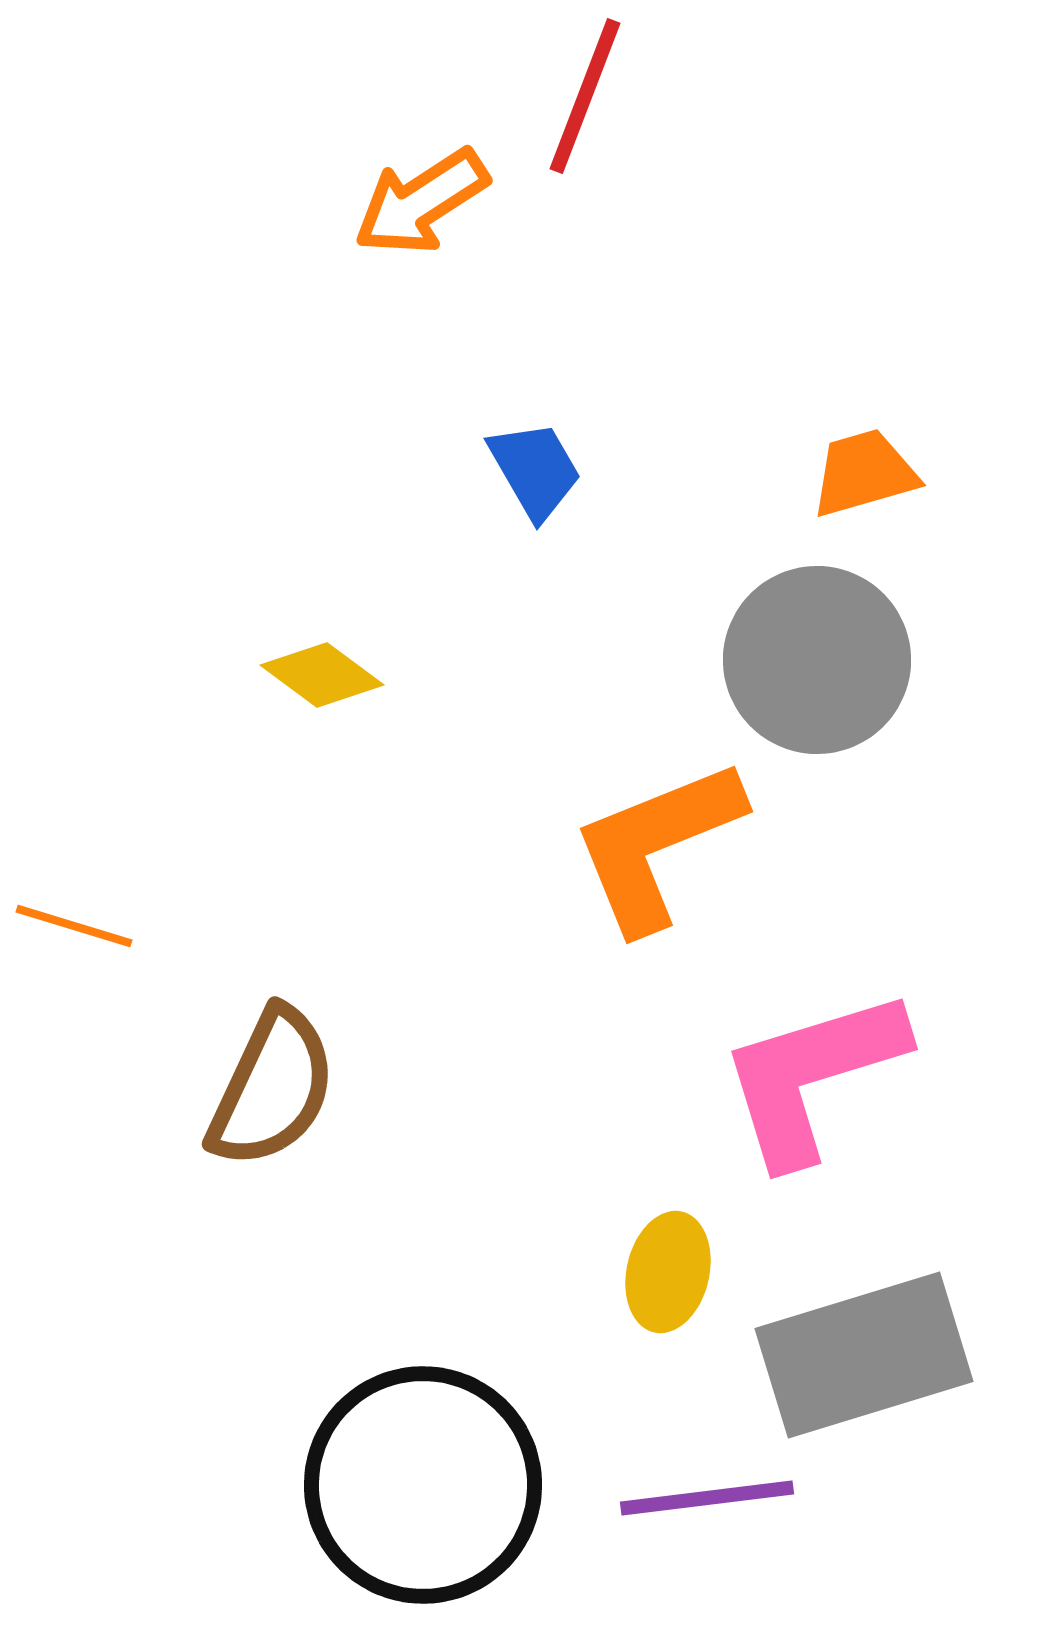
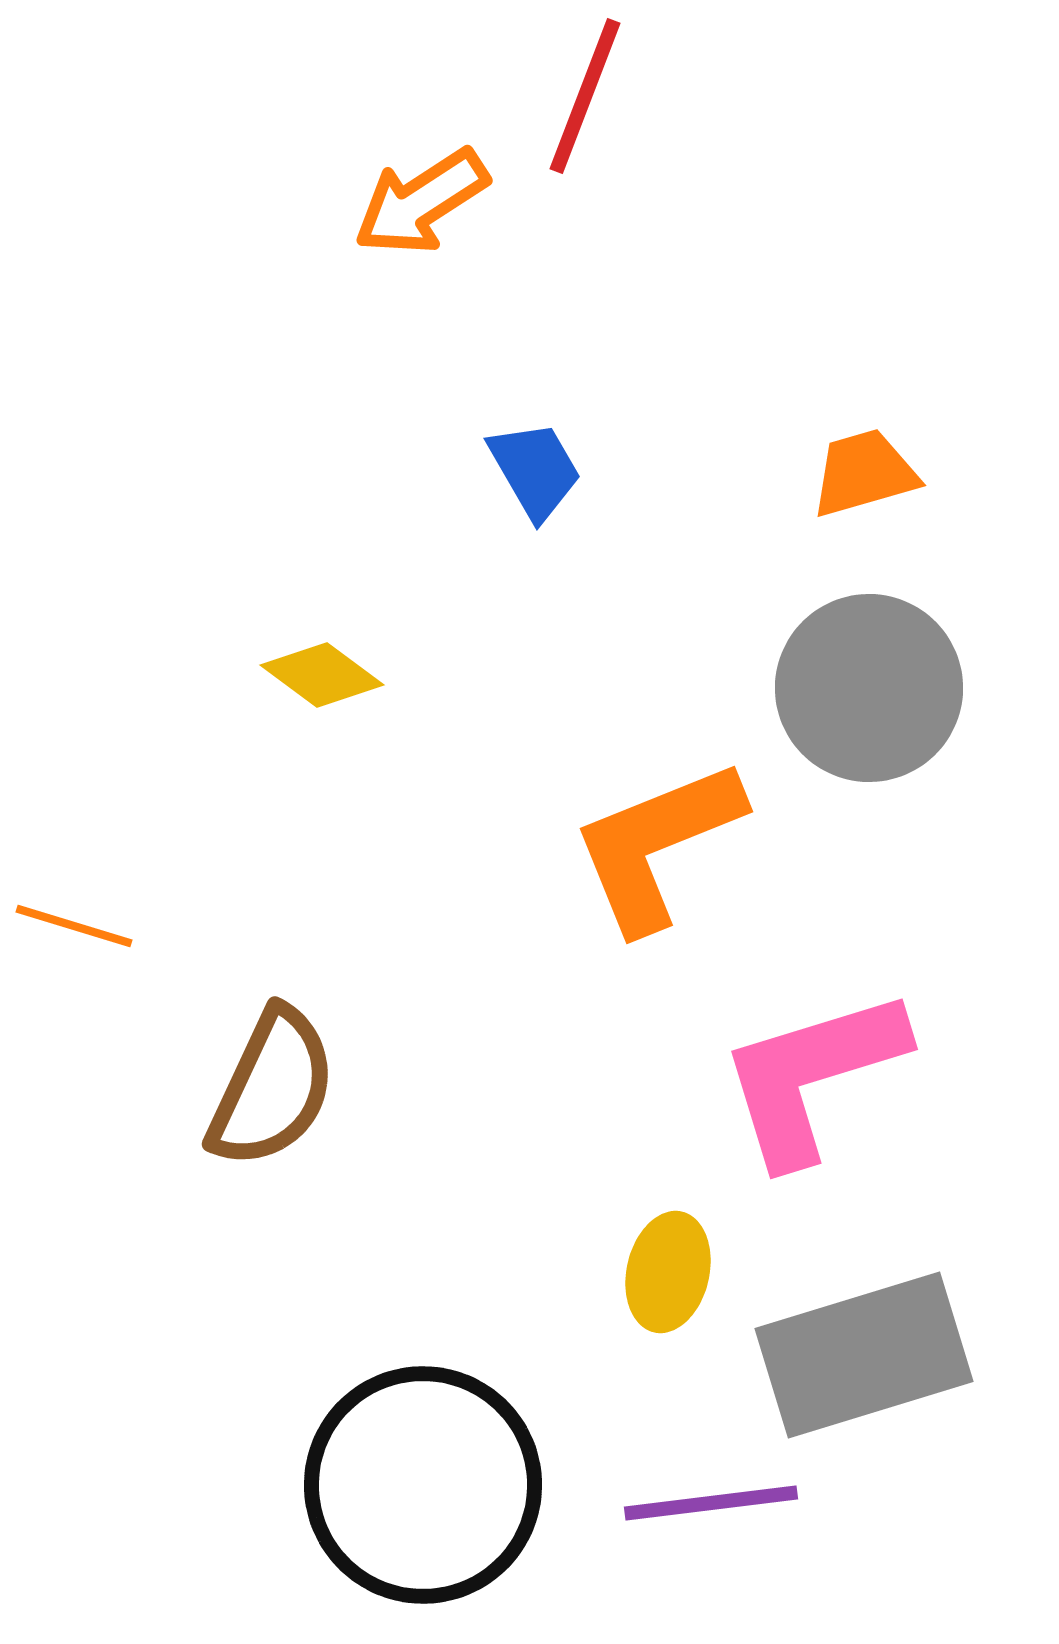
gray circle: moved 52 px right, 28 px down
purple line: moved 4 px right, 5 px down
